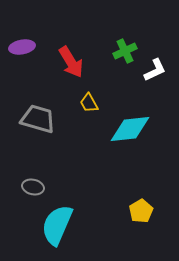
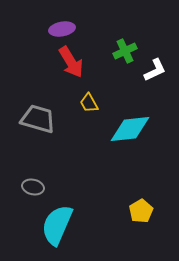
purple ellipse: moved 40 px right, 18 px up
